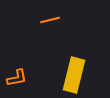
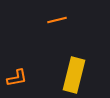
orange line: moved 7 px right
